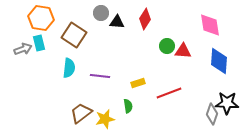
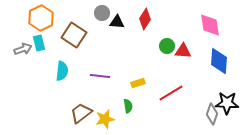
gray circle: moved 1 px right
orange hexagon: rotated 25 degrees clockwise
cyan semicircle: moved 7 px left, 3 px down
red line: moved 2 px right; rotated 10 degrees counterclockwise
